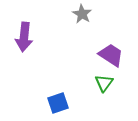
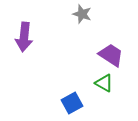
gray star: rotated 12 degrees counterclockwise
green triangle: rotated 36 degrees counterclockwise
blue square: moved 14 px right; rotated 10 degrees counterclockwise
